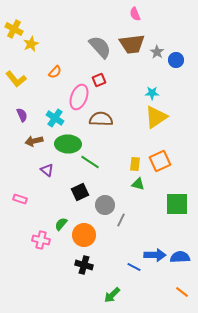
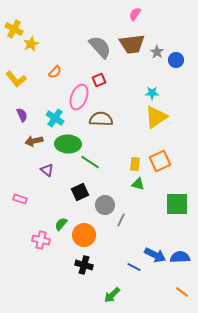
pink semicircle: rotated 56 degrees clockwise
blue arrow: rotated 25 degrees clockwise
